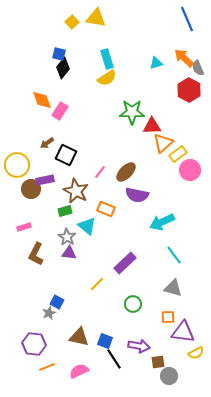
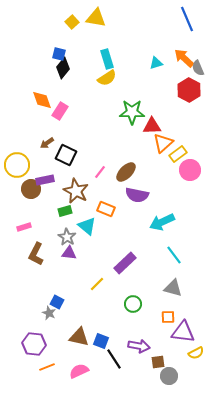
gray star at (49, 313): rotated 24 degrees counterclockwise
blue square at (105, 341): moved 4 px left
